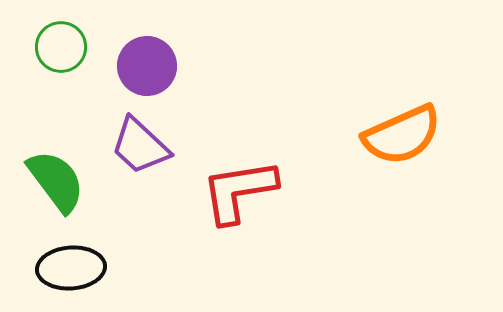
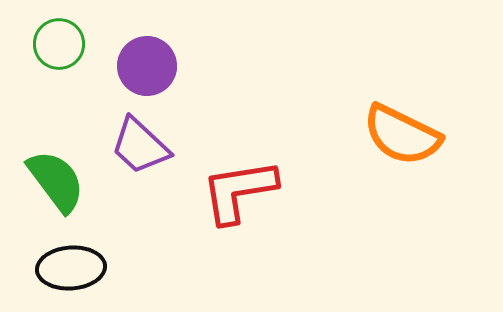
green circle: moved 2 px left, 3 px up
orange semicircle: rotated 50 degrees clockwise
